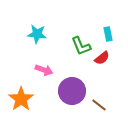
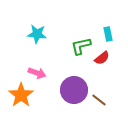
green L-shape: rotated 100 degrees clockwise
pink arrow: moved 7 px left, 3 px down
purple circle: moved 2 px right, 1 px up
orange star: moved 4 px up
brown line: moved 5 px up
